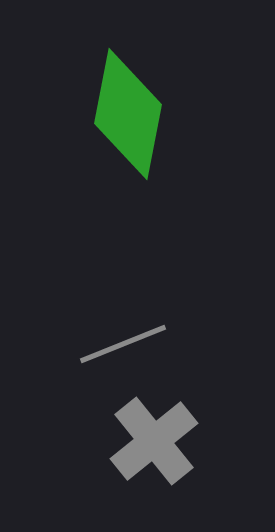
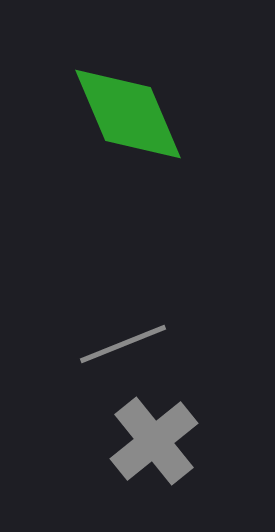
green diamond: rotated 34 degrees counterclockwise
